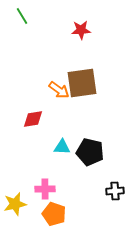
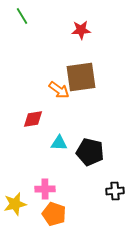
brown square: moved 1 px left, 6 px up
cyan triangle: moved 3 px left, 4 px up
